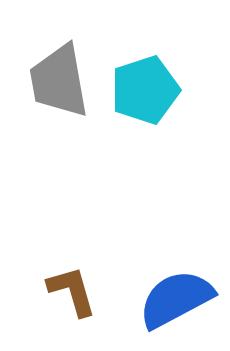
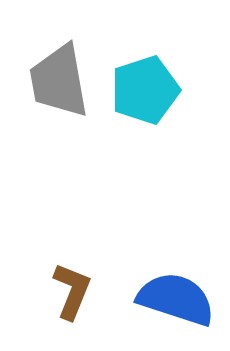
brown L-shape: rotated 38 degrees clockwise
blue semicircle: rotated 46 degrees clockwise
